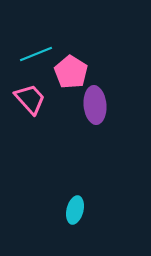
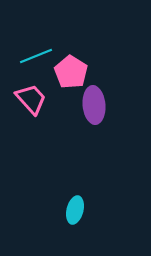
cyan line: moved 2 px down
pink trapezoid: moved 1 px right
purple ellipse: moved 1 px left
